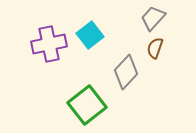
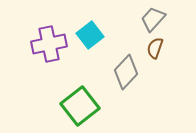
gray trapezoid: moved 1 px down
green square: moved 7 px left, 1 px down
